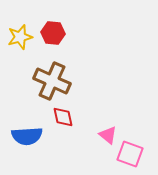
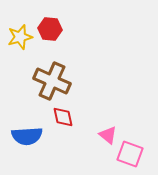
red hexagon: moved 3 px left, 4 px up
